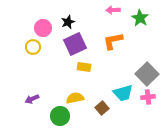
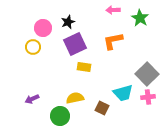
brown square: rotated 24 degrees counterclockwise
